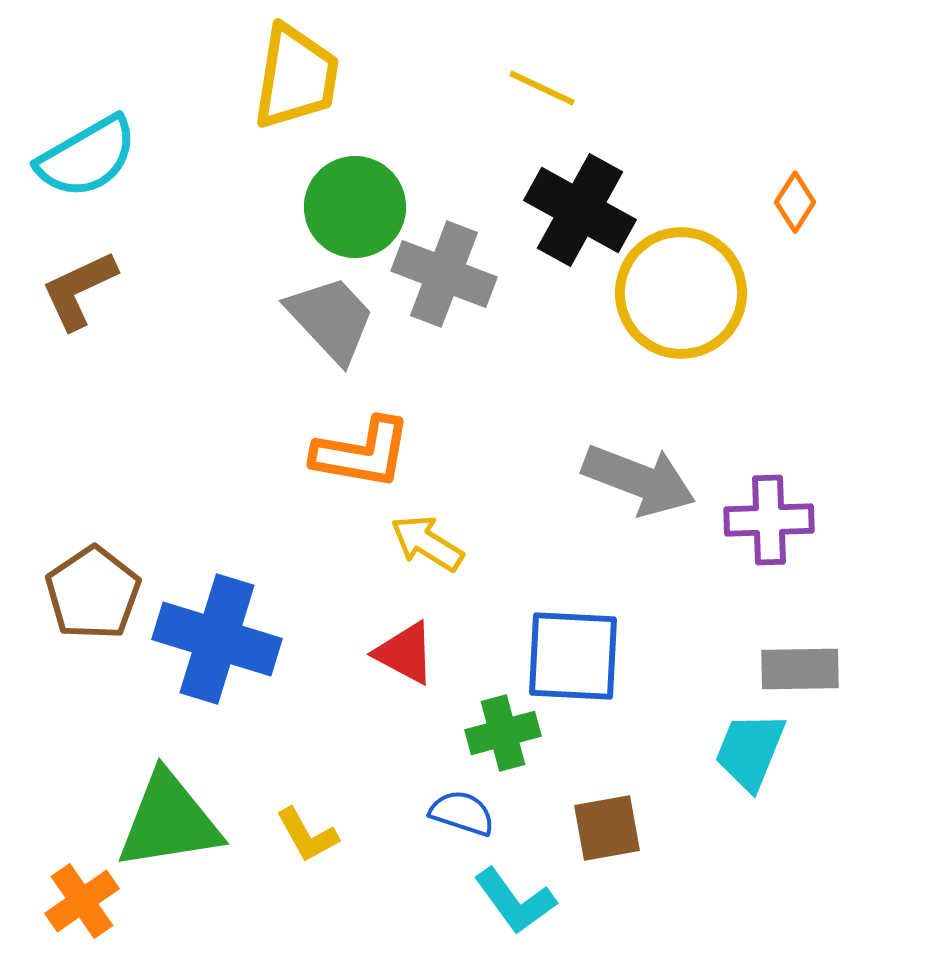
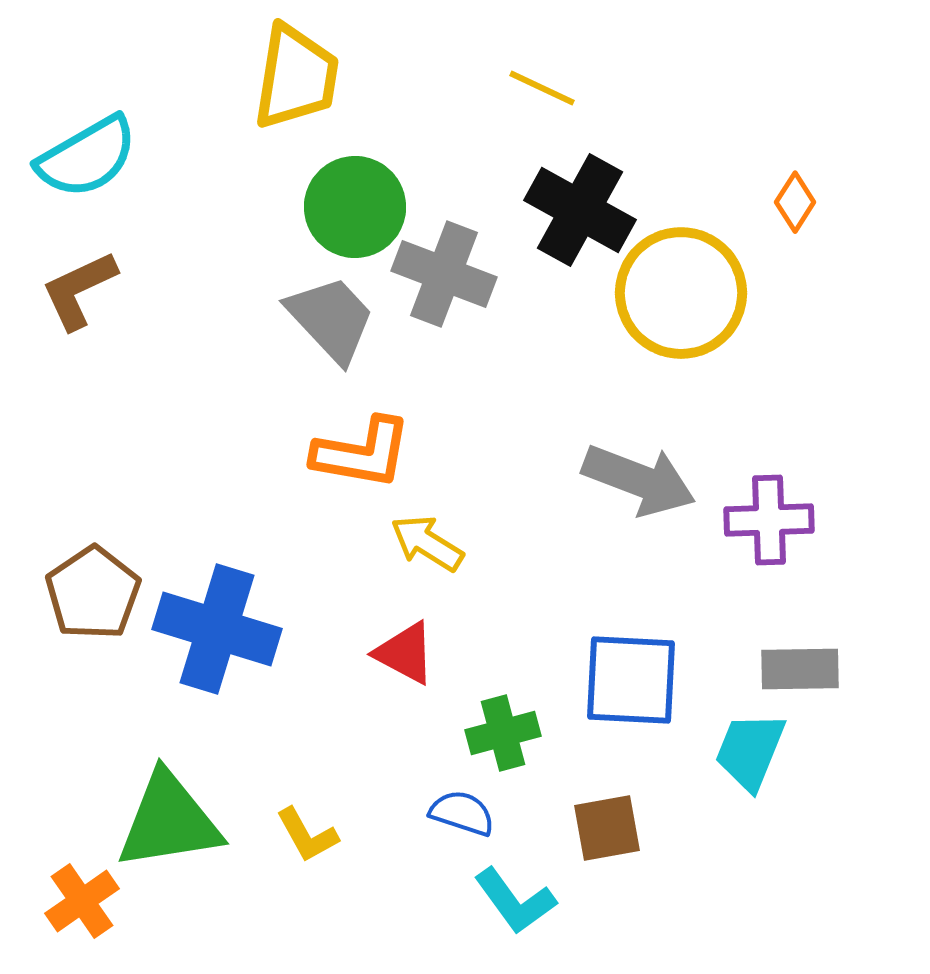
blue cross: moved 10 px up
blue square: moved 58 px right, 24 px down
